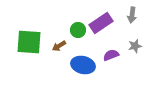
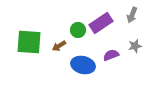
gray arrow: rotated 14 degrees clockwise
